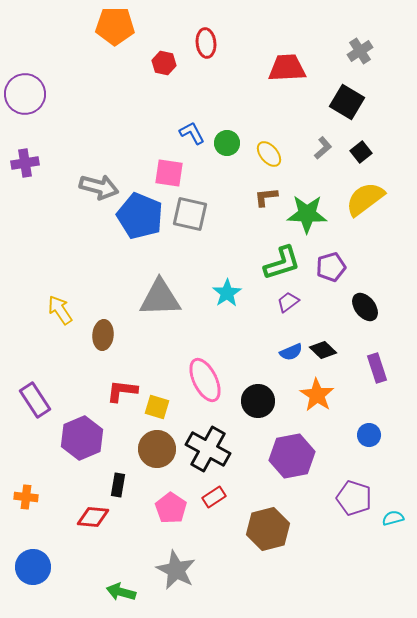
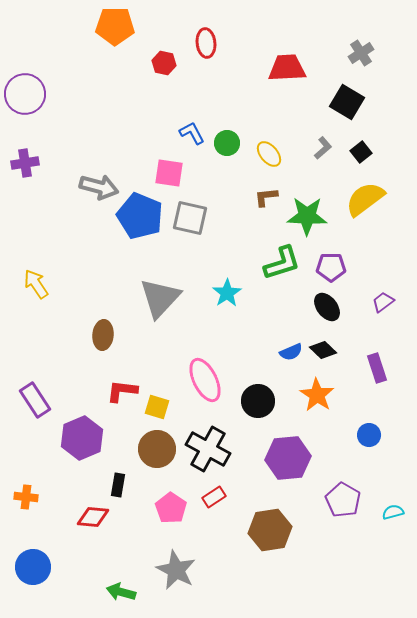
gray cross at (360, 51): moved 1 px right, 2 px down
gray square at (190, 214): moved 4 px down
green star at (307, 214): moved 2 px down
purple pentagon at (331, 267): rotated 16 degrees clockwise
gray triangle at (160, 298): rotated 45 degrees counterclockwise
purple trapezoid at (288, 302): moved 95 px right
black ellipse at (365, 307): moved 38 px left
yellow arrow at (60, 310): moved 24 px left, 26 px up
purple hexagon at (292, 456): moved 4 px left, 2 px down; rotated 6 degrees clockwise
purple pentagon at (354, 498): moved 11 px left, 2 px down; rotated 12 degrees clockwise
cyan semicircle at (393, 518): moved 6 px up
brown hexagon at (268, 529): moved 2 px right, 1 px down; rotated 6 degrees clockwise
